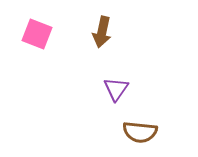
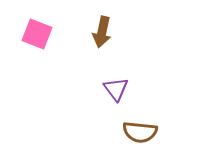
purple triangle: rotated 12 degrees counterclockwise
